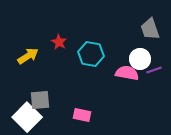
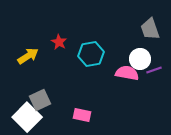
cyan hexagon: rotated 20 degrees counterclockwise
gray square: rotated 20 degrees counterclockwise
